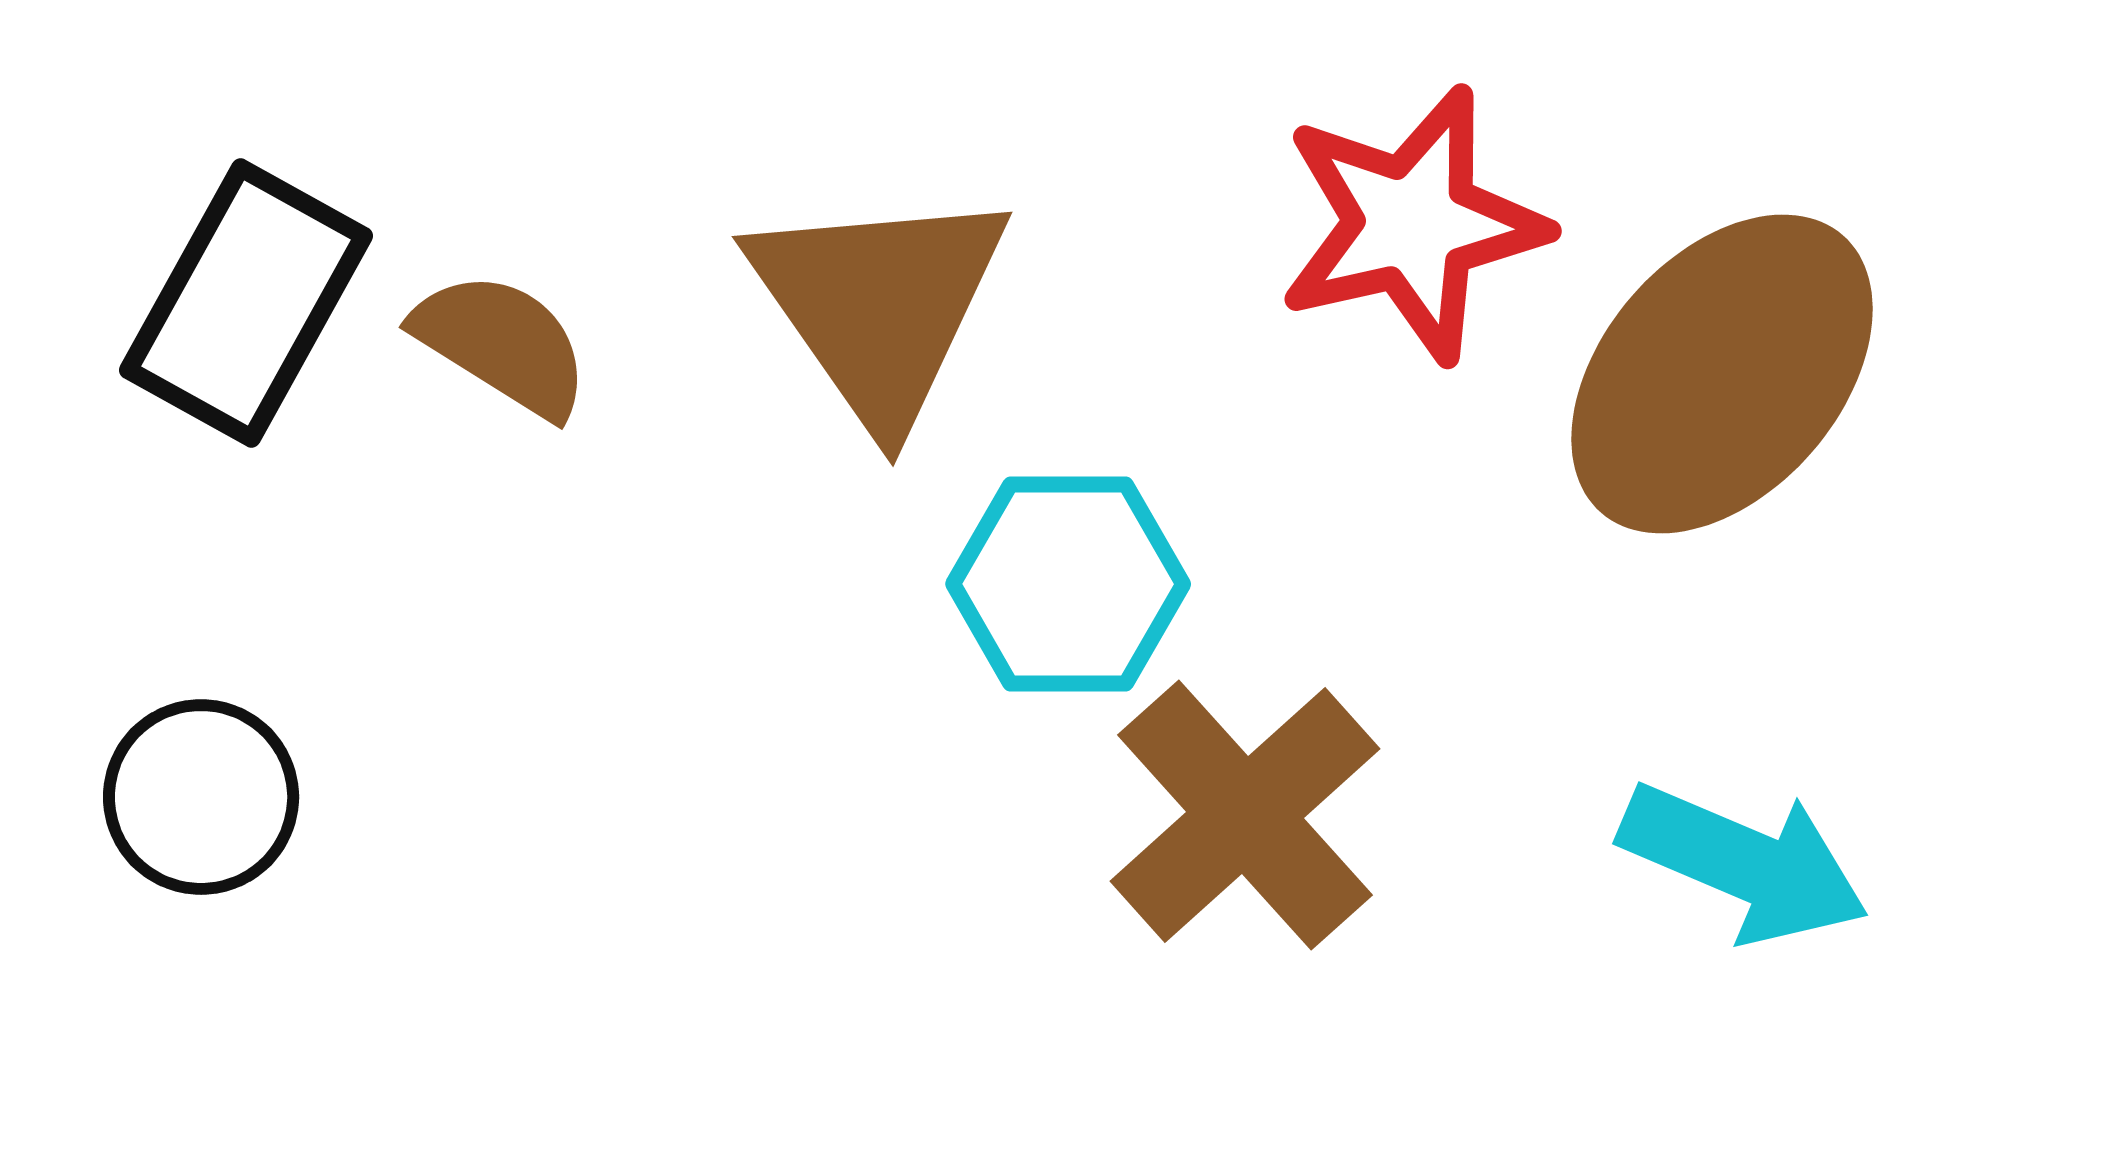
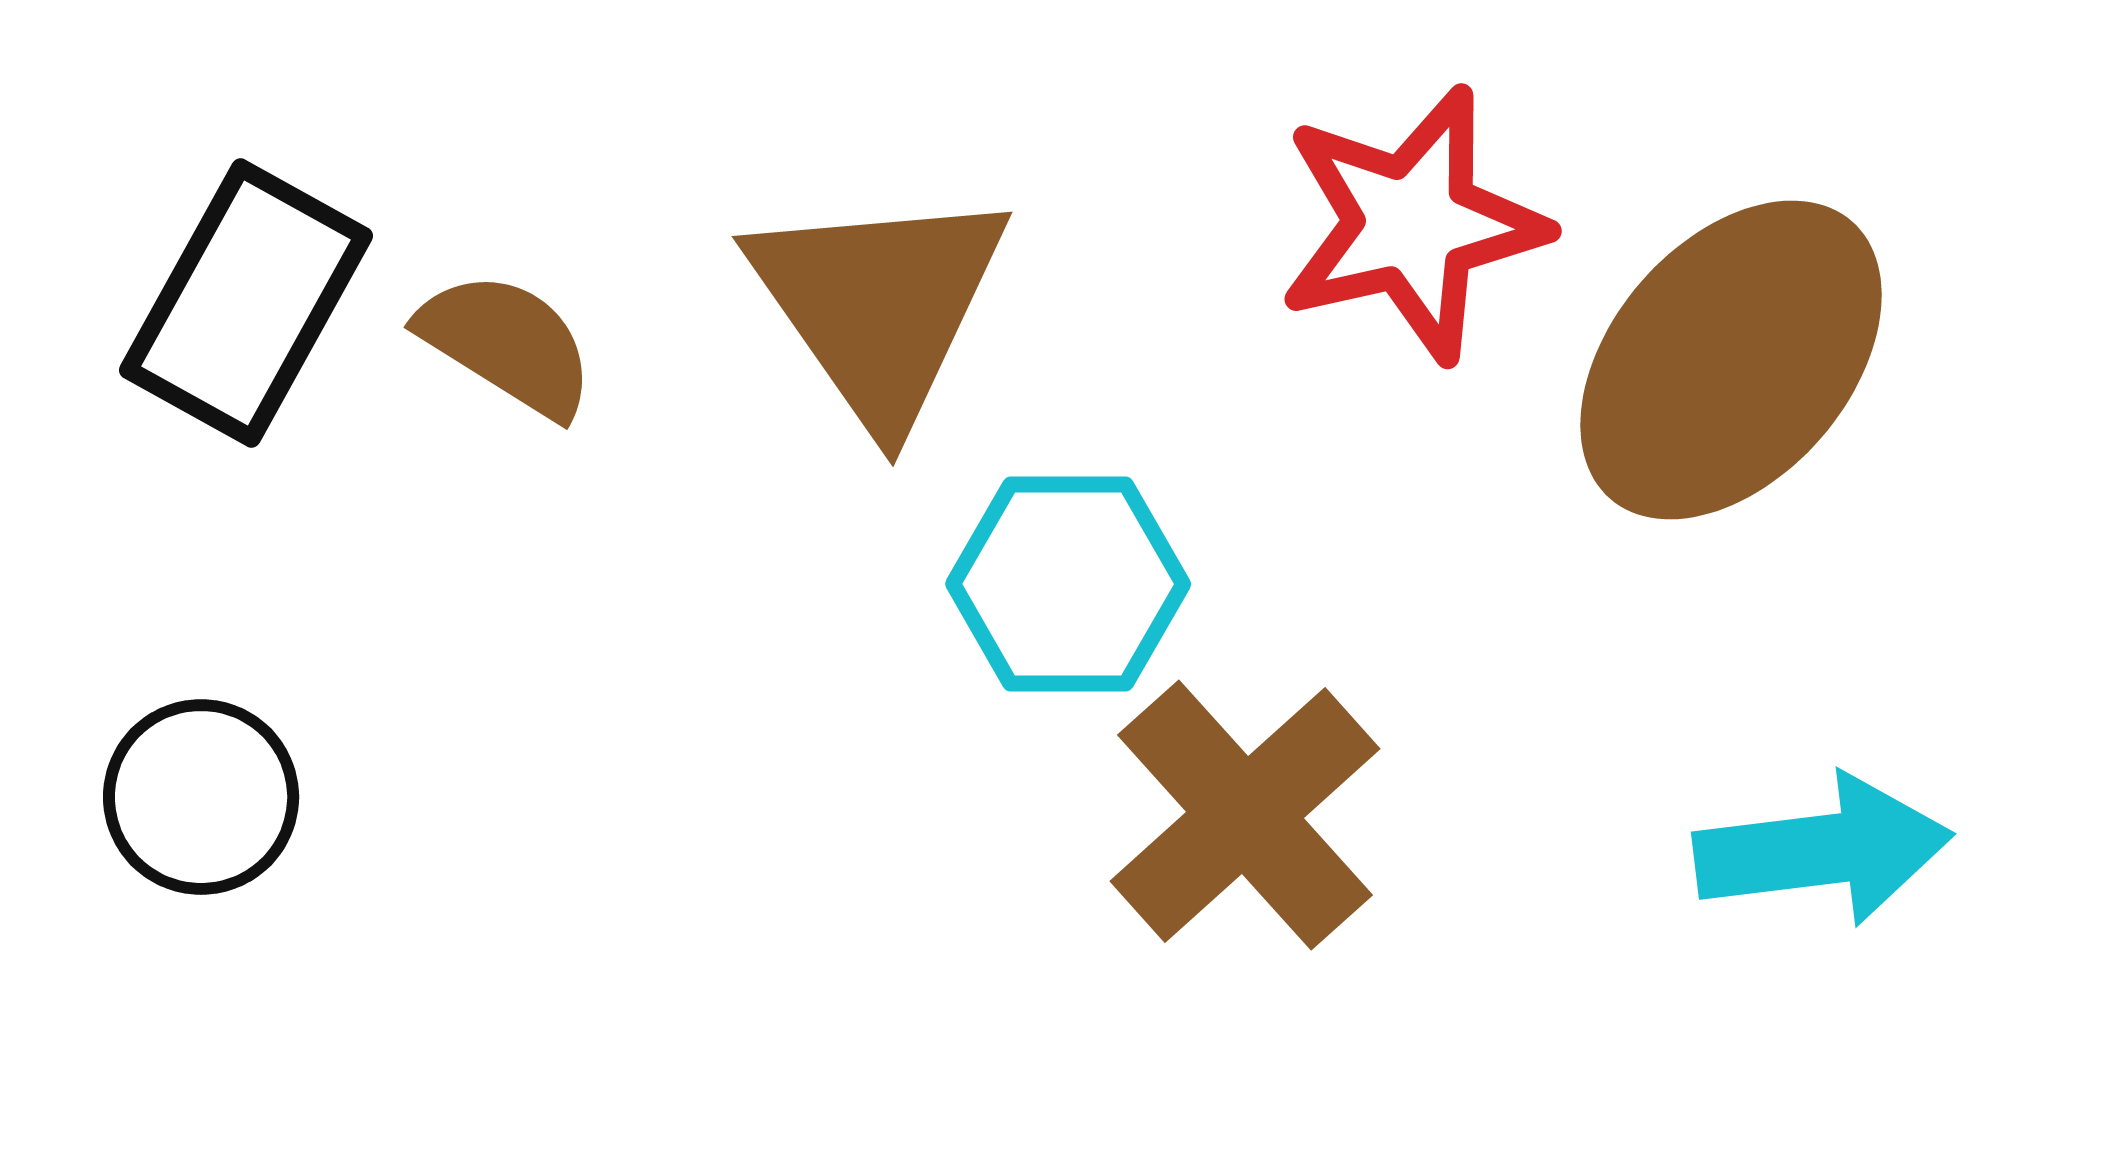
brown semicircle: moved 5 px right
brown ellipse: moved 9 px right, 14 px up
cyan arrow: moved 79 px right, 13 px up; rotated 30 degrees counterclockwise
